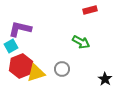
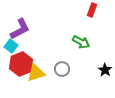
red rectangle: moved 2 px right; rotated 56 degrees counterclockwise
purple L-shape: rotated 140 degrees clockwise
cyan square: rotated 24 degrees counterclockwise
red hexagon: moved 2 px up
black star: moved 9 px up
